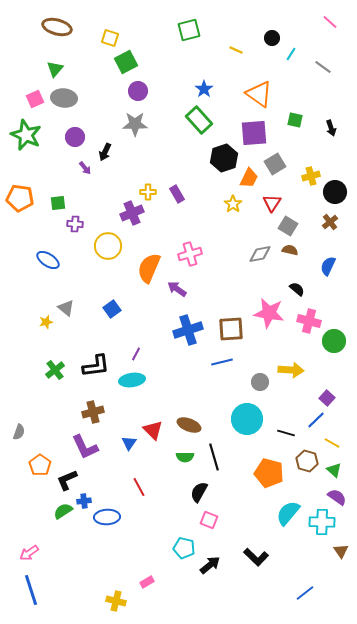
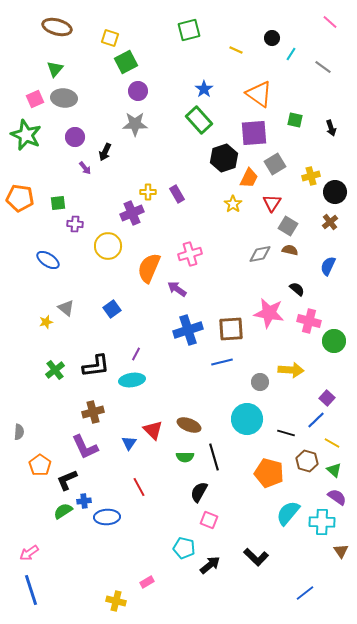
gray semicircle at (19, 432): rotated 14 degrees counterclockwise
